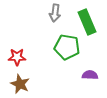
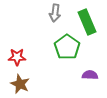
green pentagon: rotated 25 degrees clockwise
